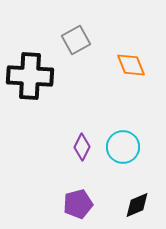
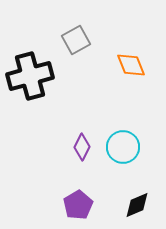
black cross: rotated 18 degrees counterclockwise
purple pentagon: moved 1 px down; rotated 16 degrees counterclockwise
